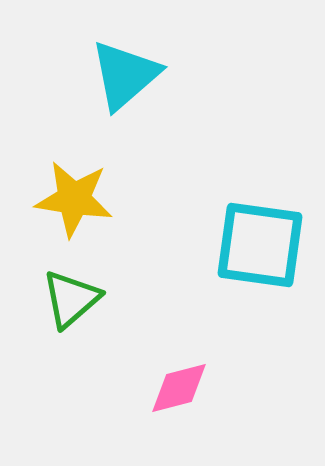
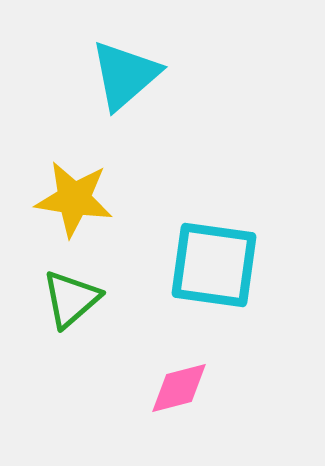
cyan square: moved 46 px left, 20 px down
